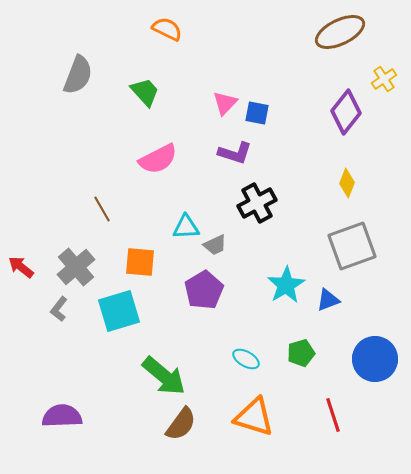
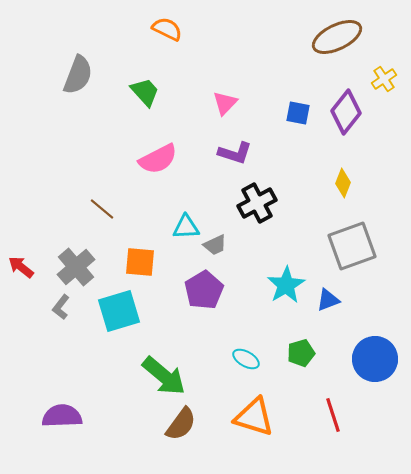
brown ellipse: moved 3 px left, 5 px down
blue square: moved 41 px right
yellow diamond: moved 4 px left
brown line: rotated 20 degrees counterclockwise
gray L-shape: moved 2 px right, 2 px up
